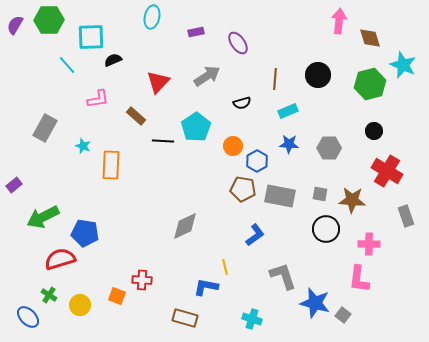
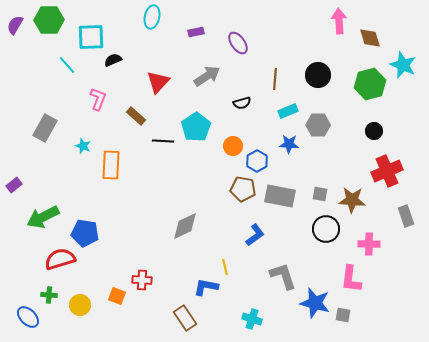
pink arrow at (339, 21): rotated 10 degrees counterclockwise
pink L-shape at (98, 99): rotated 60 degrees counterclockwise
gray hexagon at (329, 148): moved 11 px left, 23 px up
red cross at (387, 171): rotated 36 degrees clockwise
pink L-shape at (359, 279): moved 8 px left
green cross at (49, 295): rotated 28 degrees counterclockwise
gray square at (343, 315): rotated 28 degrees counterclockwise
brown rectangle at (185, 318): rotated 40 degrees clockwise
